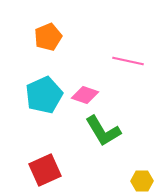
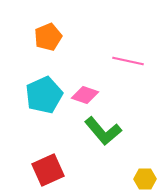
green L-shape: rotated 9 degrees counterclockwise
red square: moved 3 px right
yellow hexagon: moved 3 px right, 2 px up
